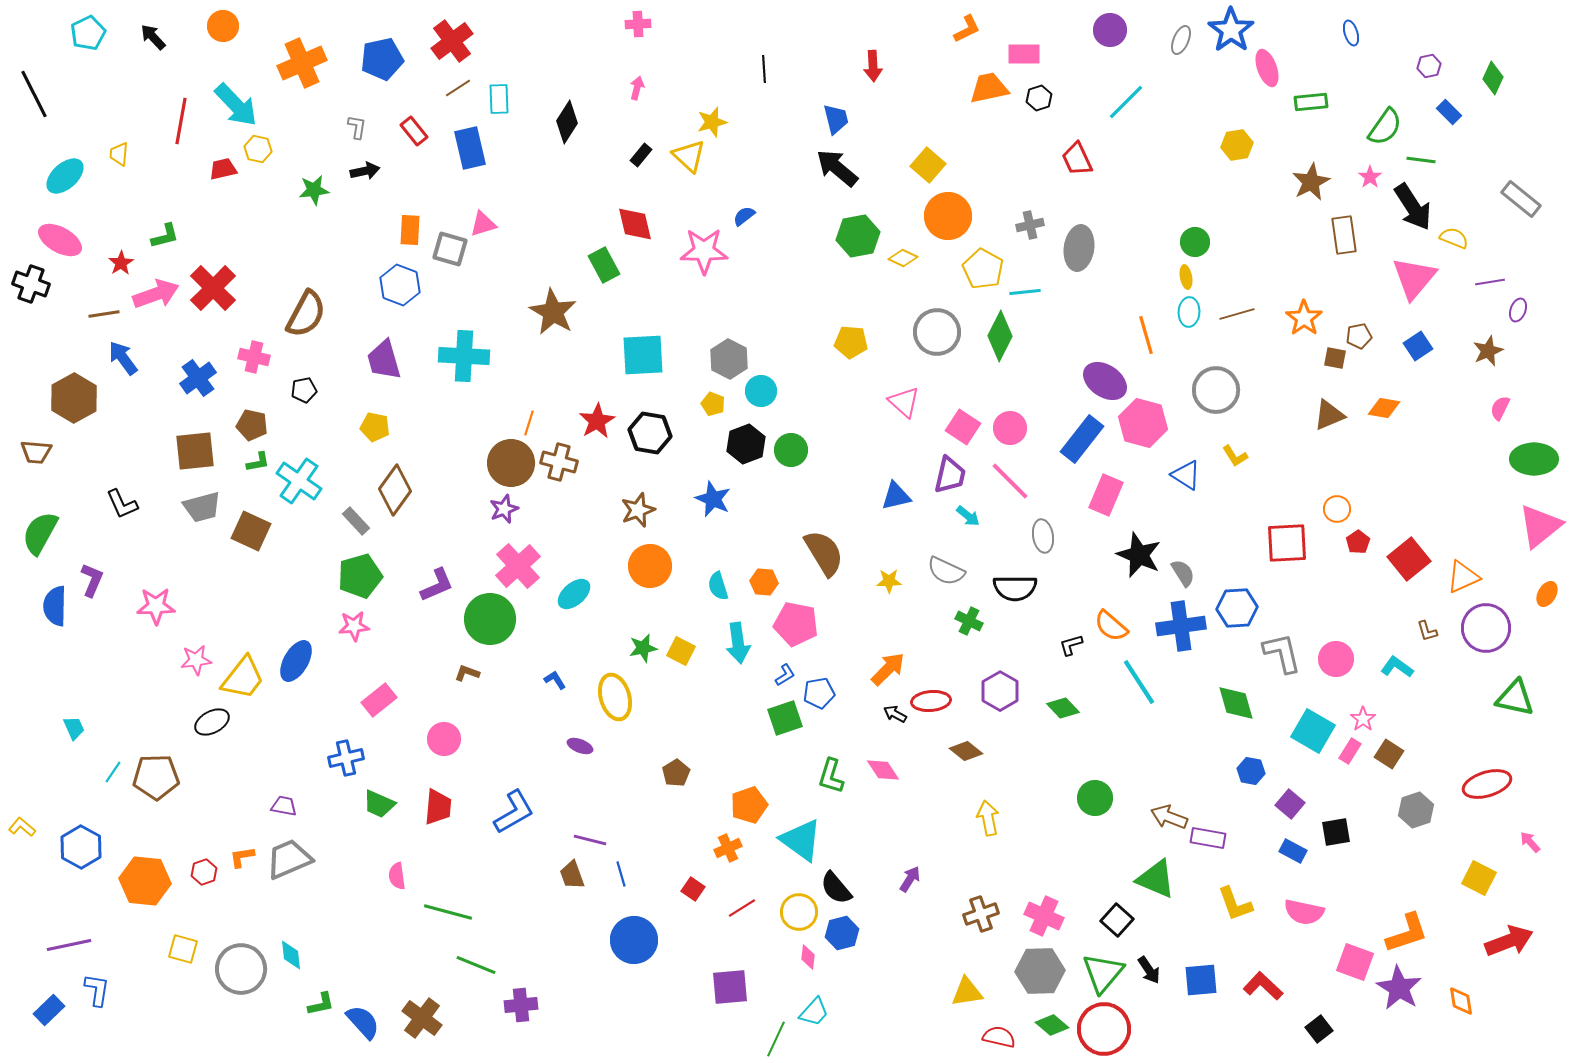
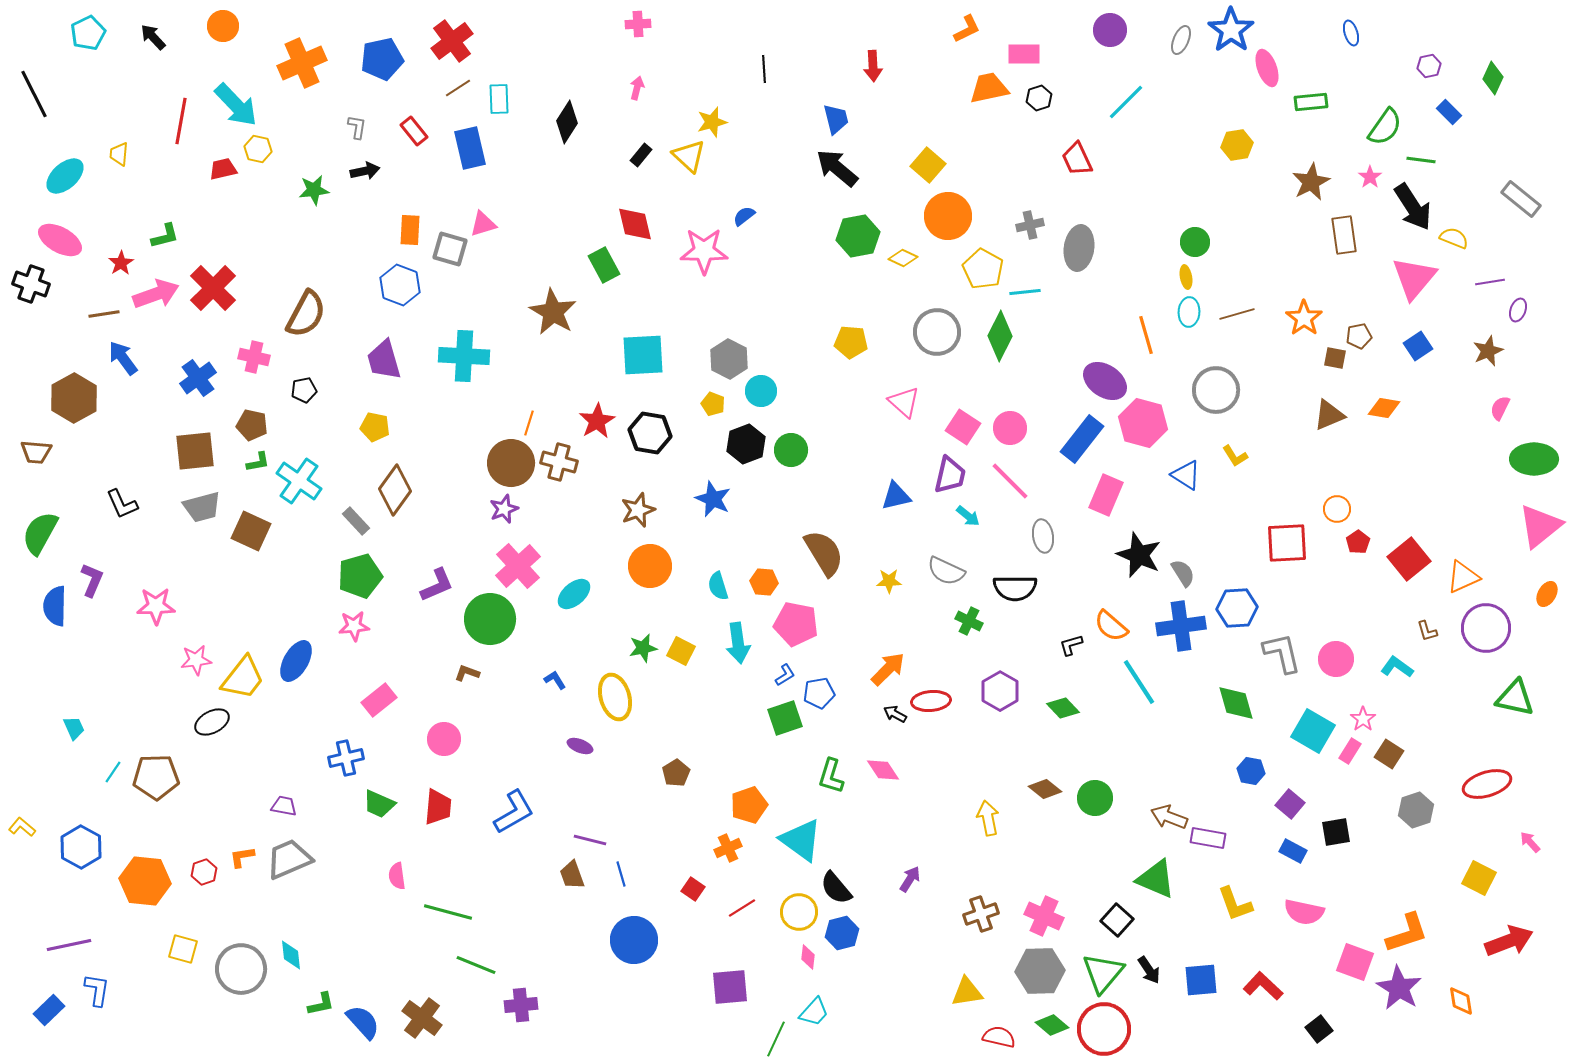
brown diamond at (966, 751): moved 79 px right, 38 px down
